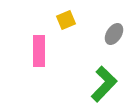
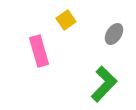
yellow square: rotated 12 degrees counterclockwise
pink rectangle: rotated 16 degrees counterclockwise
